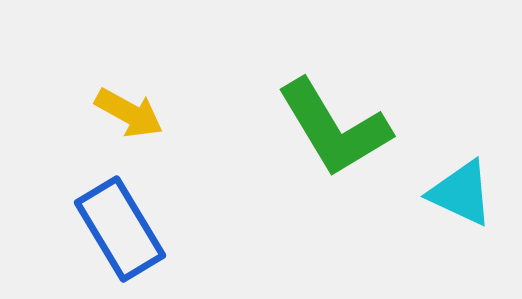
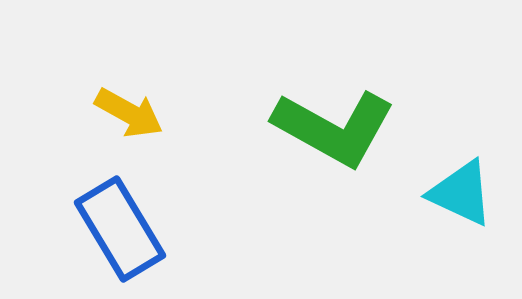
green L-shape: rotated 30 degrees counterclockwise
